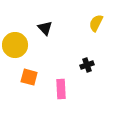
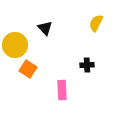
black cross: rotated 16 degrees clockwise
orange square: moved 1 px left, 8 px up; rotated 18 degrees clockwise
pink rectangle: moved 1 px right, 1 px down
